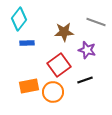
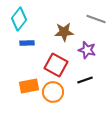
gray line: moved 3 px up
red square: moved 3 px left; rotated 25 degrees counterclockwise
